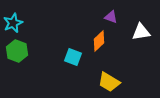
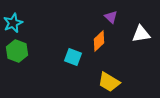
purple triangle: rotated 24 degrees clockwise
white triangle: moved 2 px down
